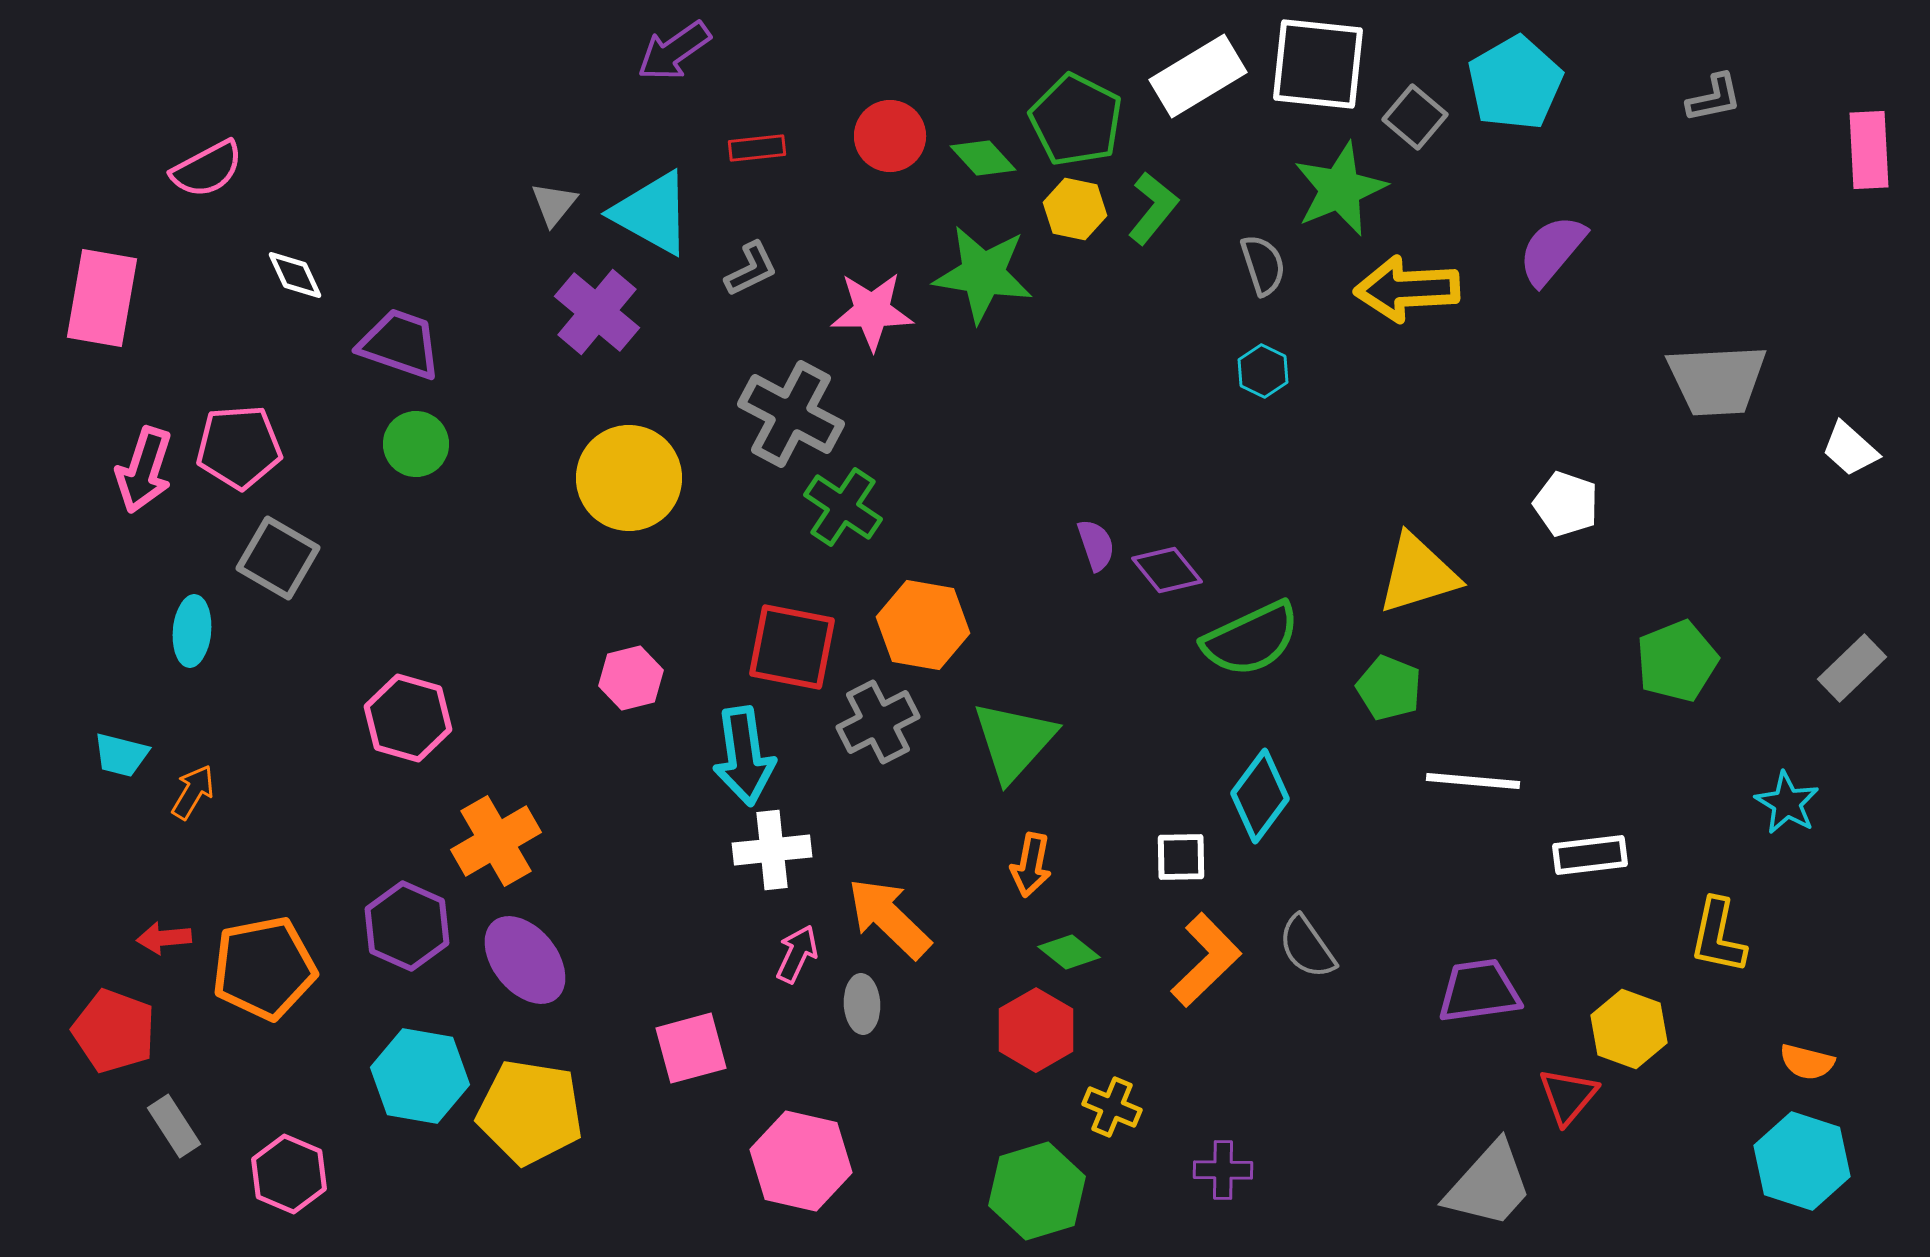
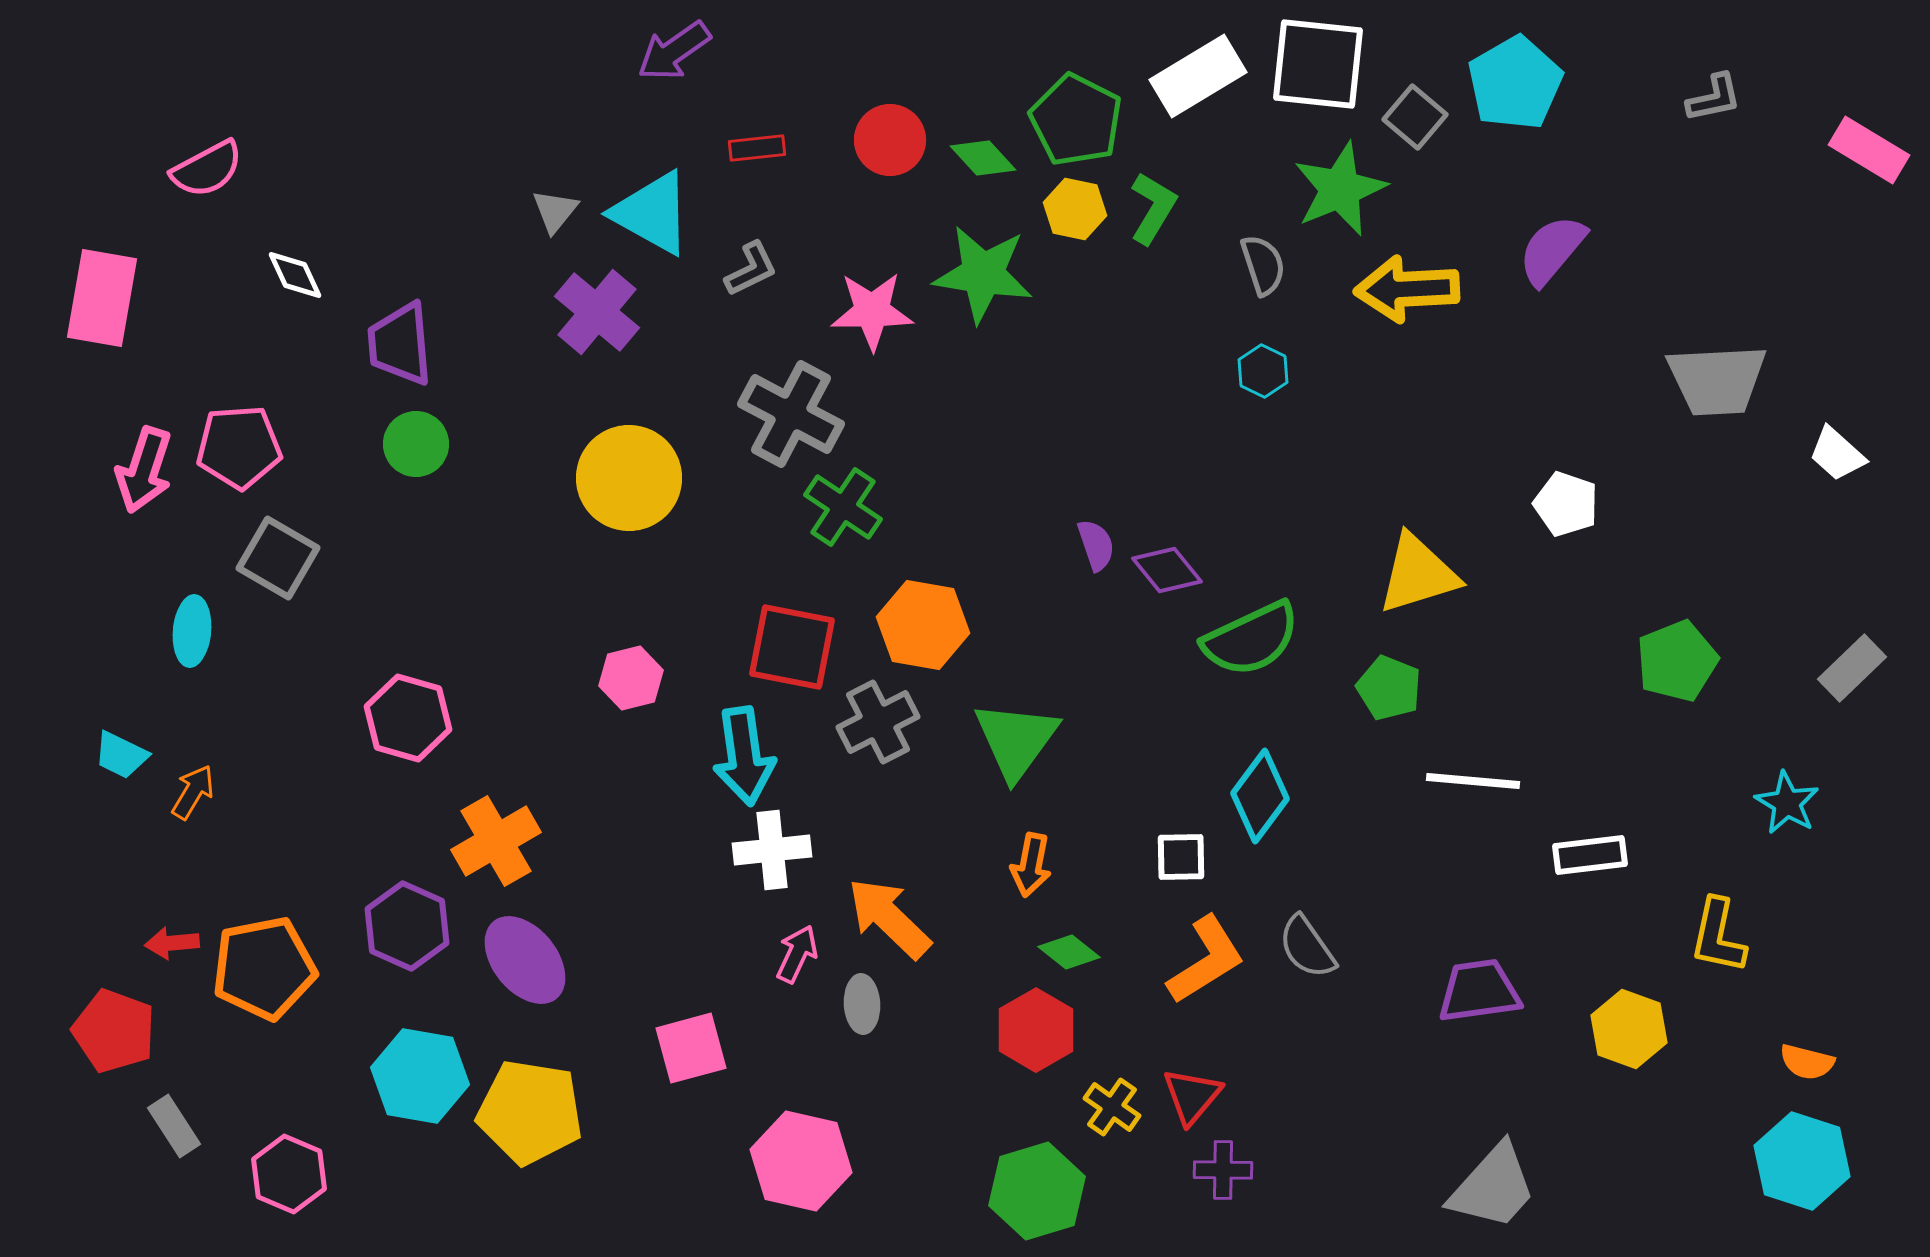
red circle at (890, 136): moved 4 px down
pink rectangle at (1869, 150): rotated 56 degrees counterclockwise
gray triangle at (554, 204): moved 1 px right, 7 px down
green L-shape at (1153, 208): rotated 8 degrees counterclockwise
purple trapezoid at (400, 344): rotated 114 degrees counterclockwise
white trapezoid at (1850, 449): moved 13 px left, 5 px down
green triangle at (1014, 741): moved 2 px right, 1 px up; rotated 6 degrees counterclockwise
cyan trapezoid at (121, 755): rotated 12 degrees clockwise
red arrow at (164, 938): moved 8 px right, 5 px down
orange L-shape at (1206, 960): rotated 12 degrees clockwise
red triangle at (1568, 1096): moved 376 px left
yellow cross at (1112, 1107): rotated 12 degrees clockwise
gray trapezoid at (1489, 1185): moved 4 px right, 2 px down
